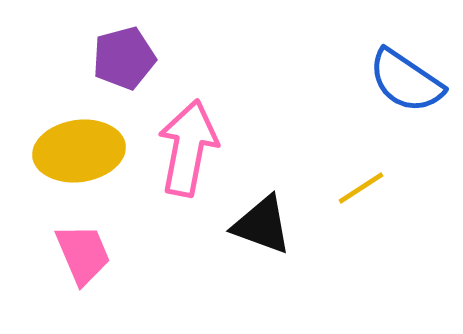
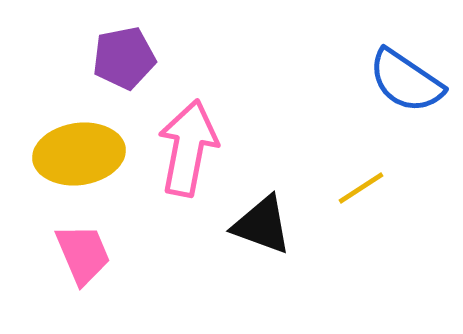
purple pentagon: rotated 4 degrees clockwise
yellow ellipse: moved 3 px down
